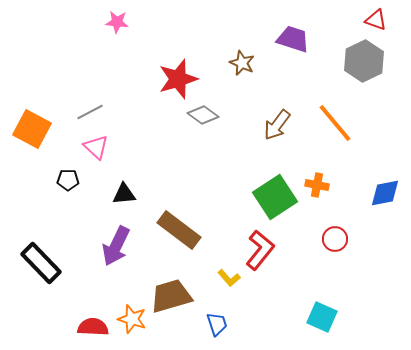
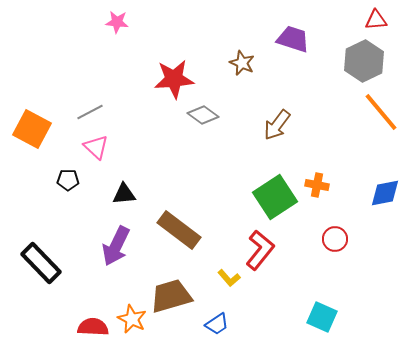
red triangle: rotated 25 degrees counterclockwise
red star: moved 4 px left; rotated 12 degrees clockwise
orange line: moved 46 px right, 11 px up
orange star: rotated 8 degrees clockwise
blue trapezoid: rotated 75 degrees clockwise
